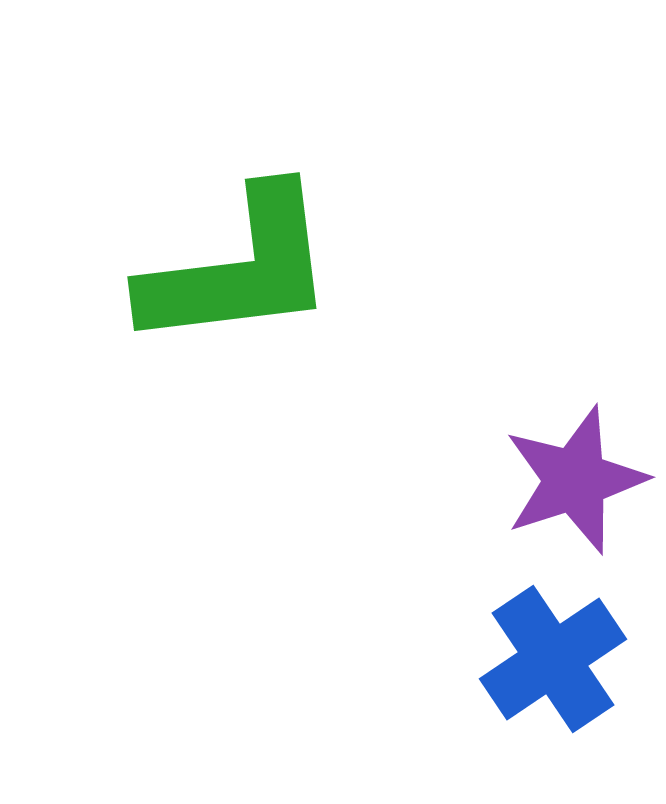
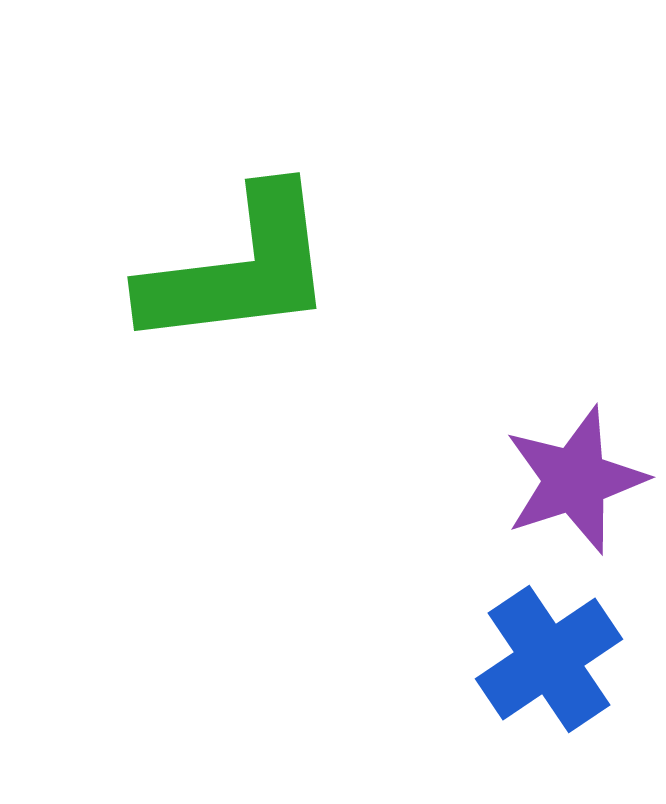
blue cross: moved 4 px left
